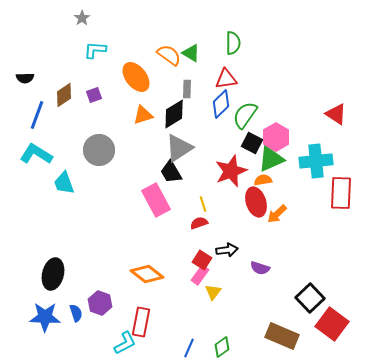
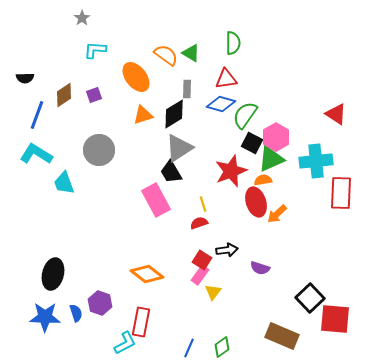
orange semicircle at (169, 55): moved 3 px left
blue diamond at (221, 104): rotated 60 degrees clockwise
red square at (332, 324): moved 3 px right, 5 px up; rotated 32 degrees counterclockwise
